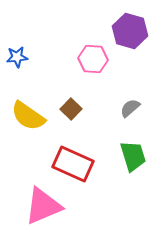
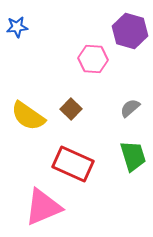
blue star: moved 30 px up
pink triangle: moved 1 px down
